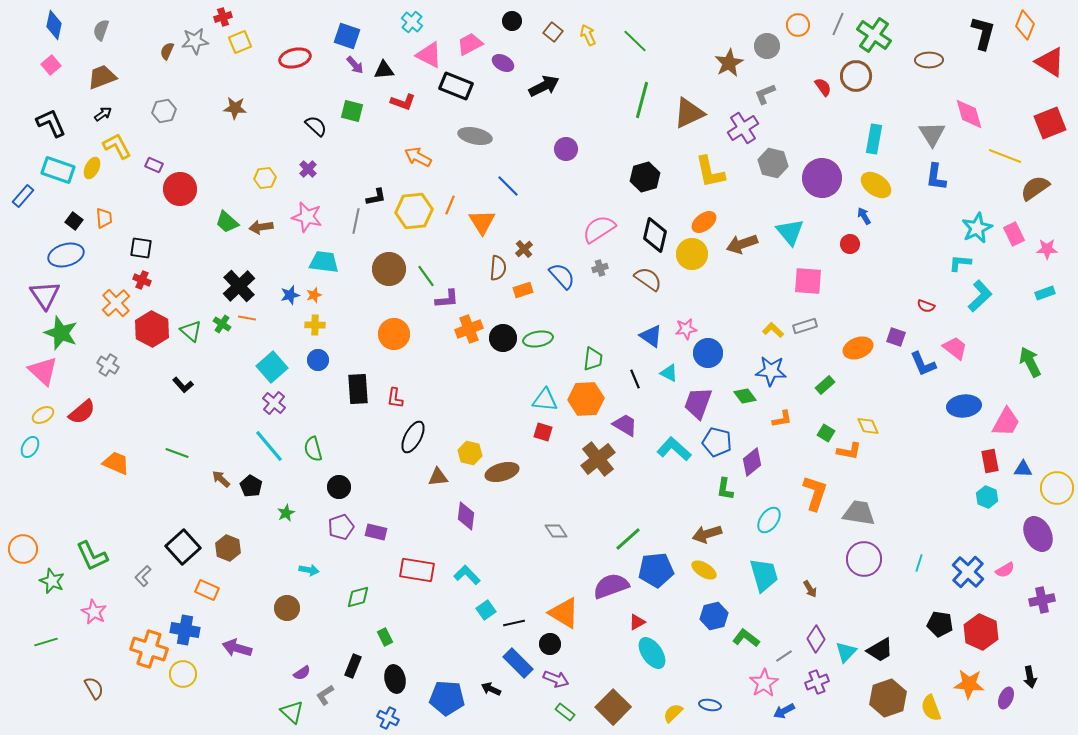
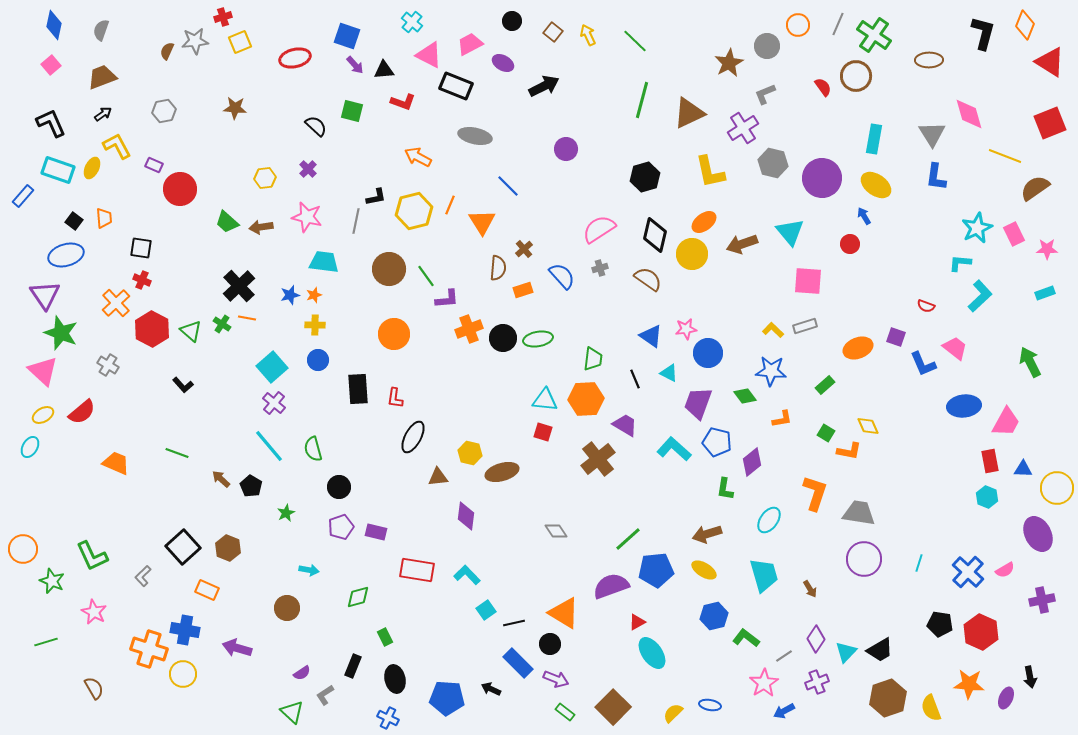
yellow hexagon at (414, 211): rotated 9 degrees counterclockwise
